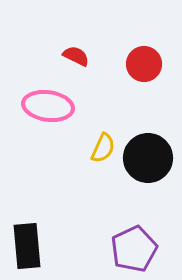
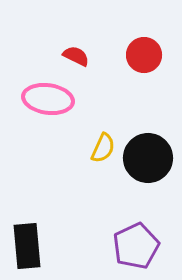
red circle: moved 9 px up
pink ellipse: moved 7 px up
purple pentagon: moved 2 px right, 3 px up
